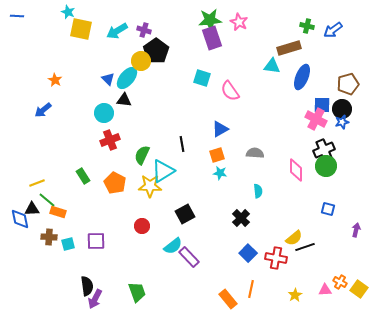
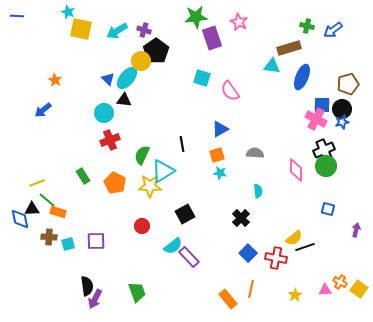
green star at (210, 20): moved 14 px left, 3 px up
